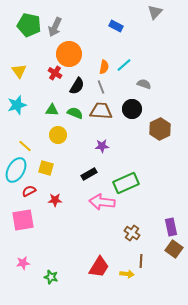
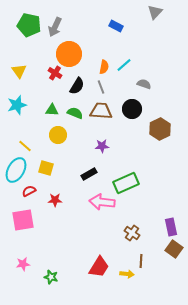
pink star: moved 1 px down
